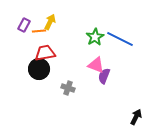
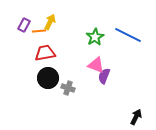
blue line: moved 8 px right, 4 px up
black circle: moved 9 px right, 9 px down
